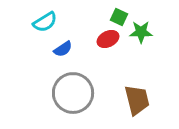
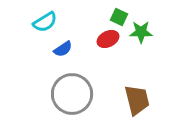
gray circle: moved 1 px left, 1 px down
